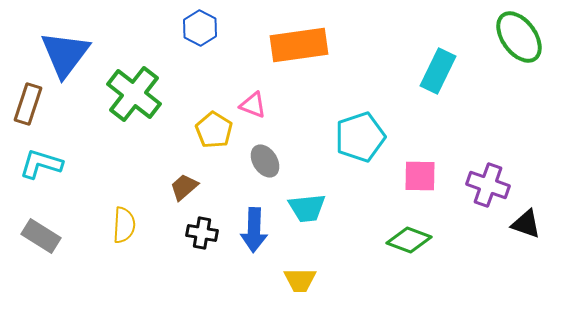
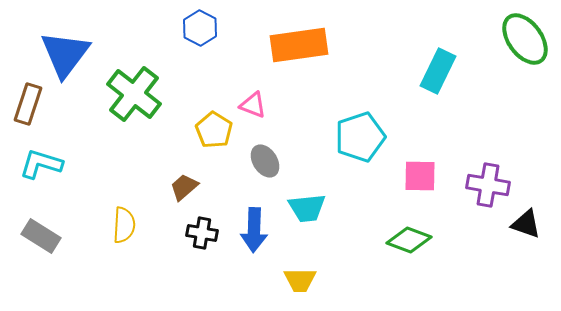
green ellipse: moved 6 px right, 2 px down
purple cross: rotated 9 degrees counterclockwise
